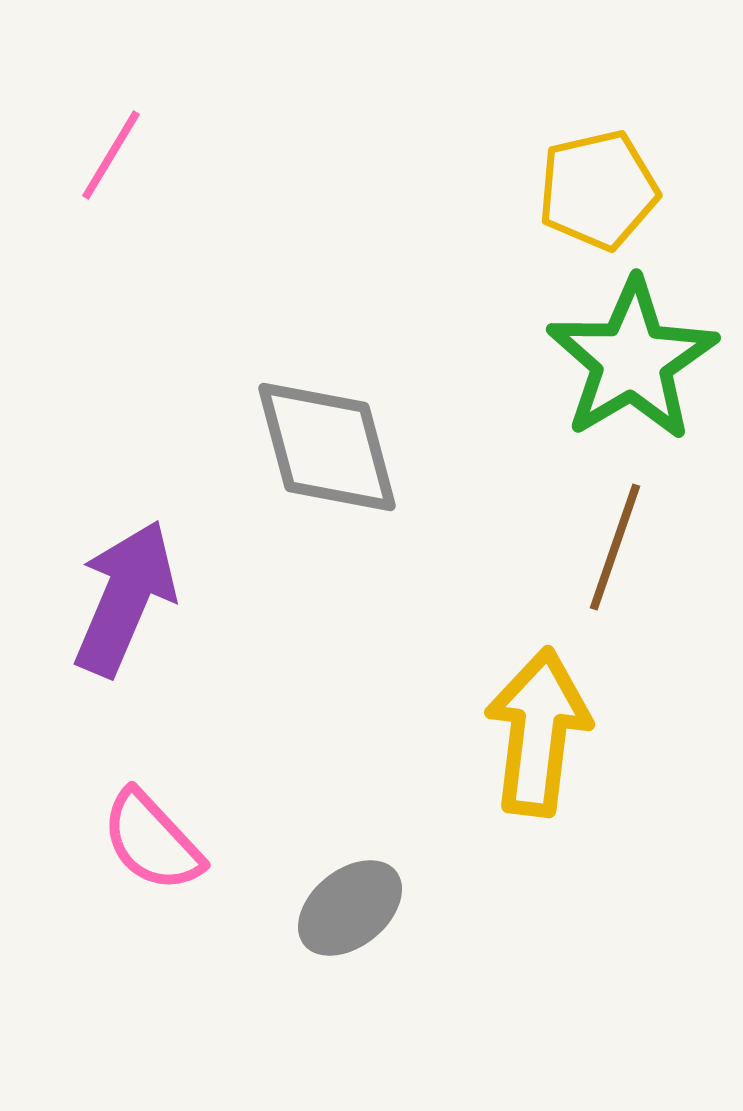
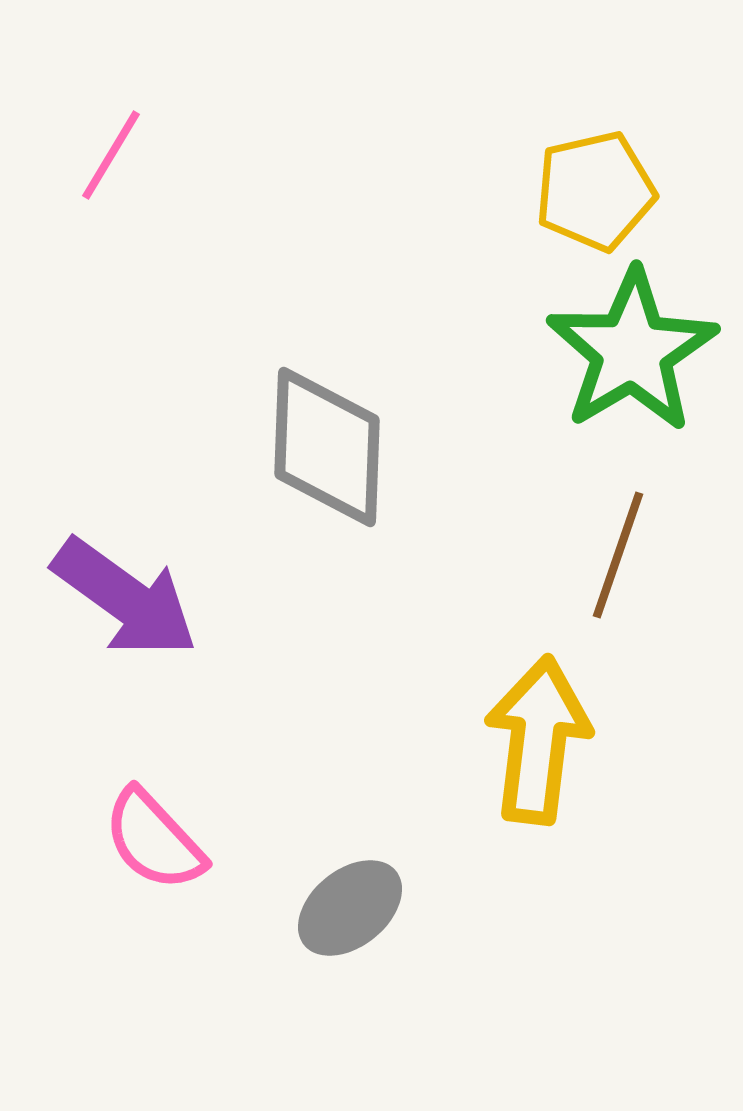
yellow pentagon: moved 3 px left, 1 px down
green star: moved 9 px up
gray diamond: rotated 17 degrees clockwise
brown line: moved 3 px right, 8 px down
purple arrow: rotated 103 degrees clockwise
yellow arrow: moved 8 px down
pink semicircle: moved 2 px right, 1 px up
